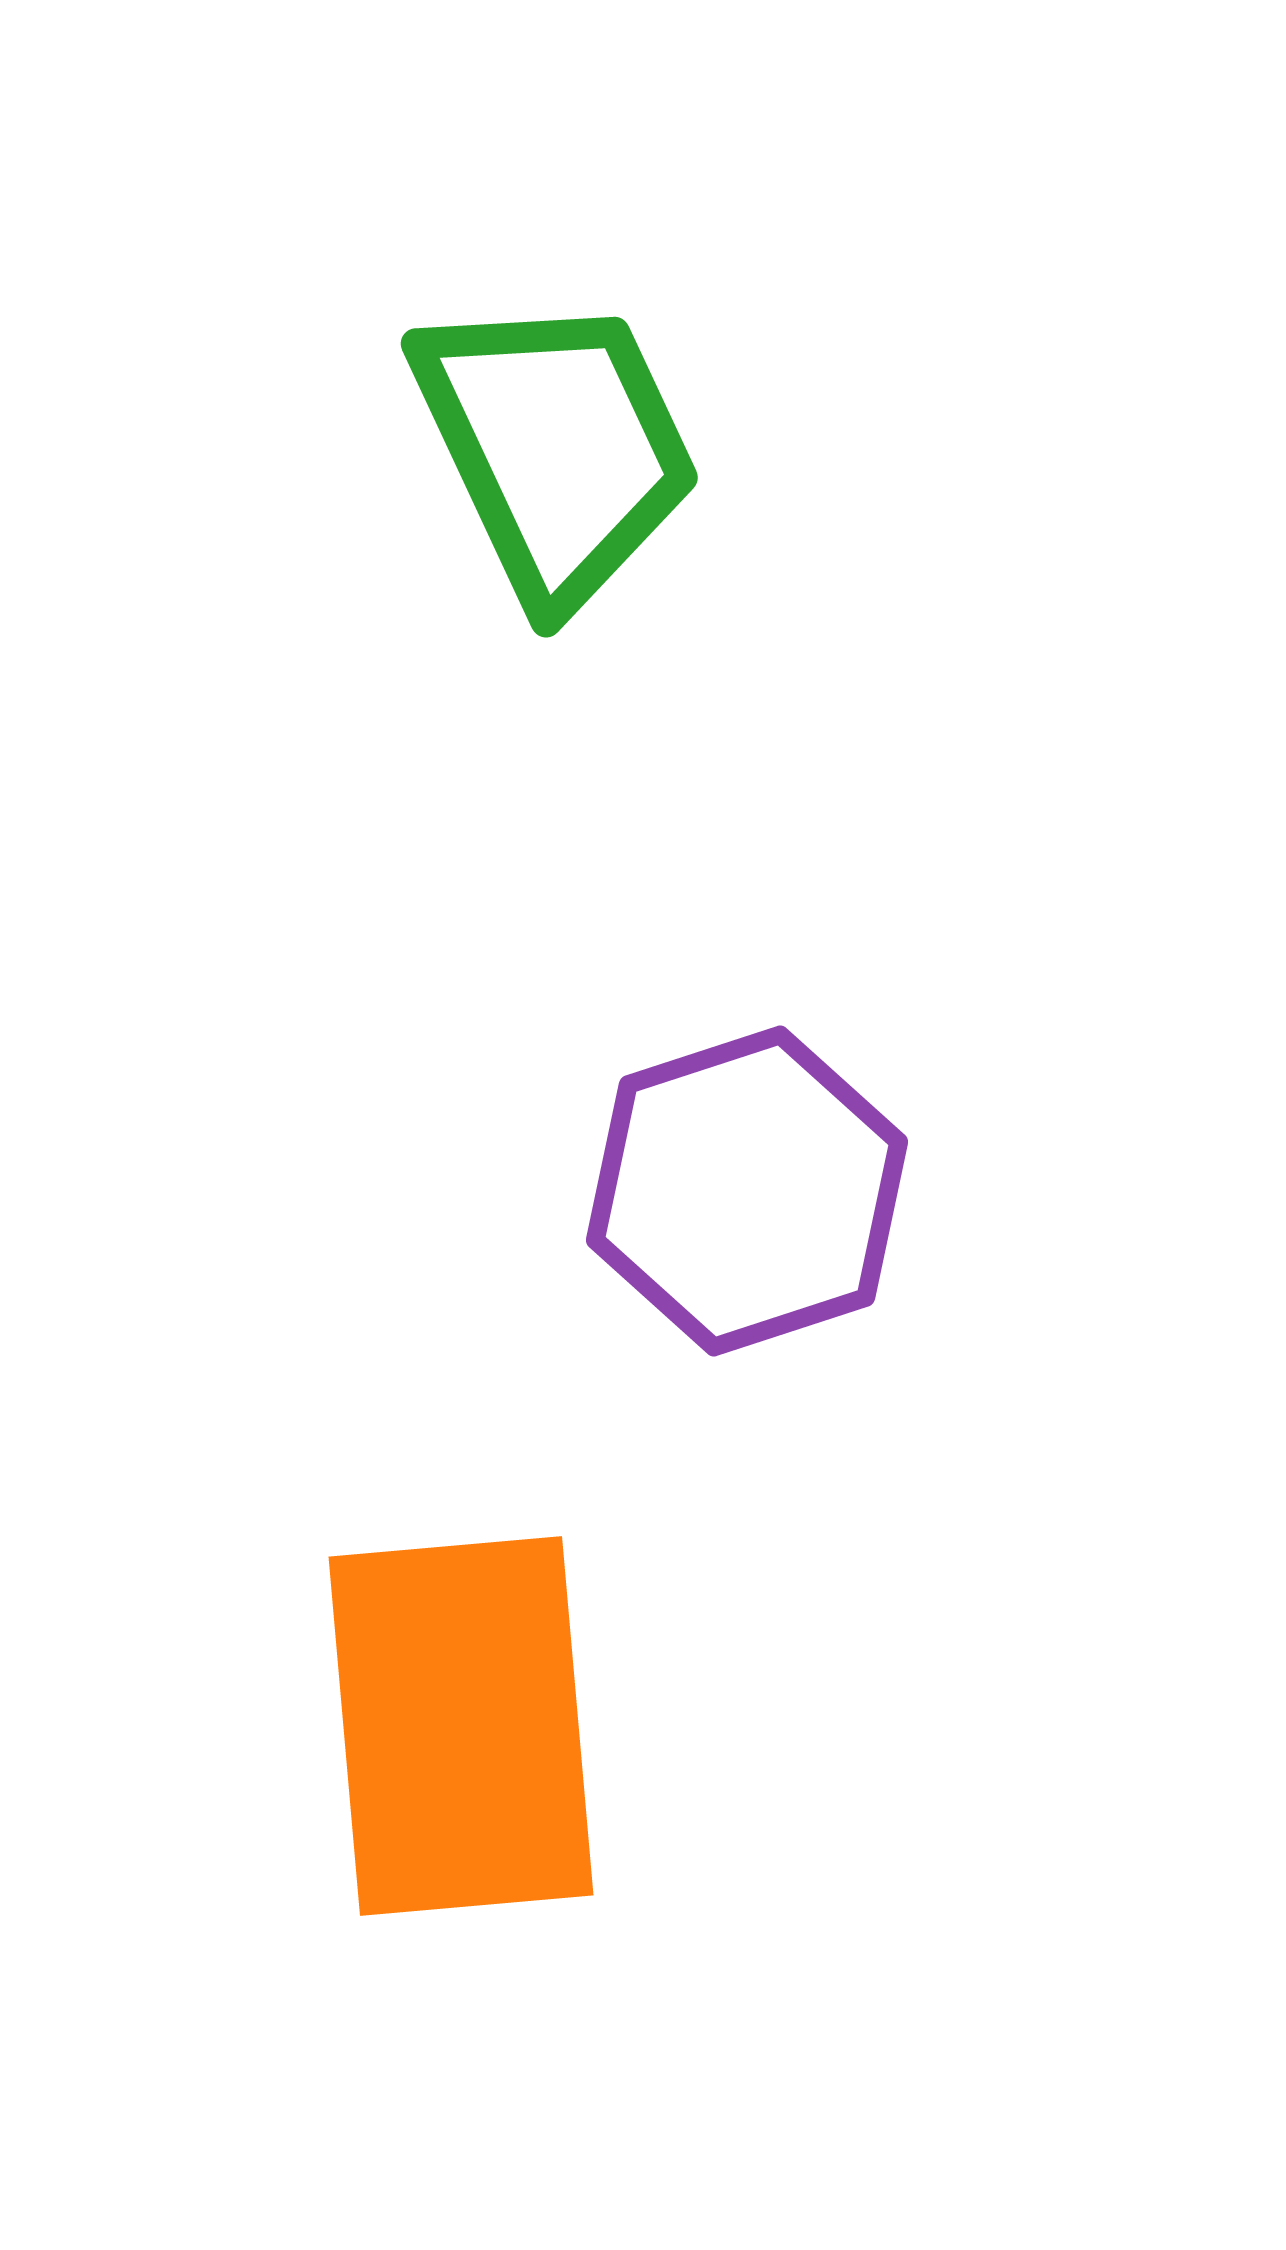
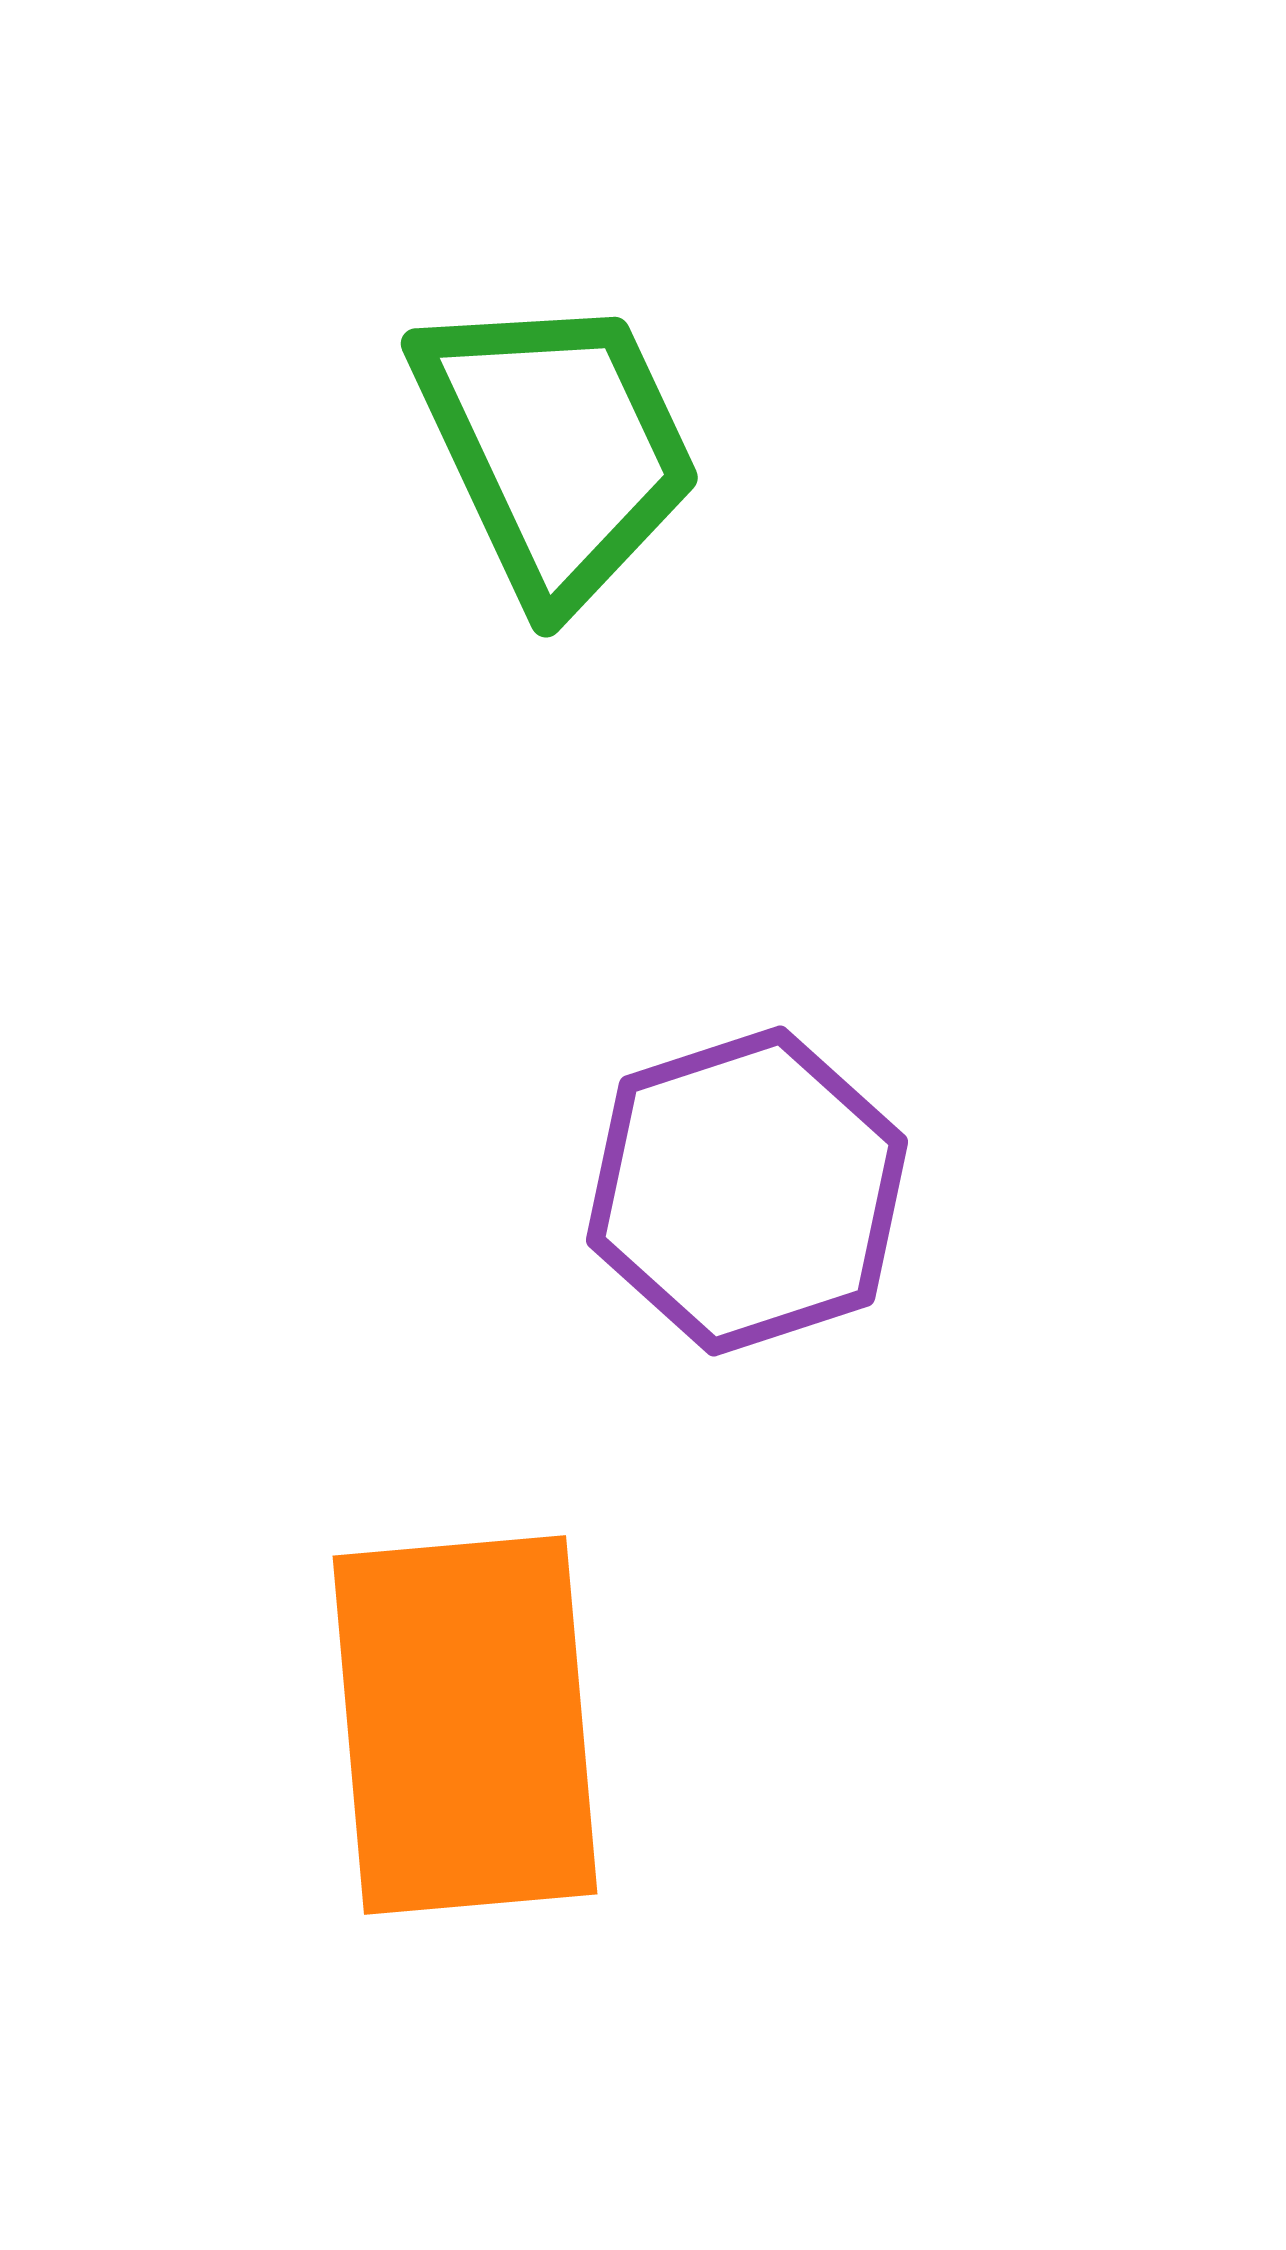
orange rectangle: moved 4 px right, 1 px up
